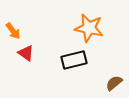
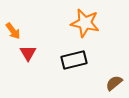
orange star: moved 4 px left, 5 px up
red triangle: moved 2 px right; rotated 24 degrees clockwise
